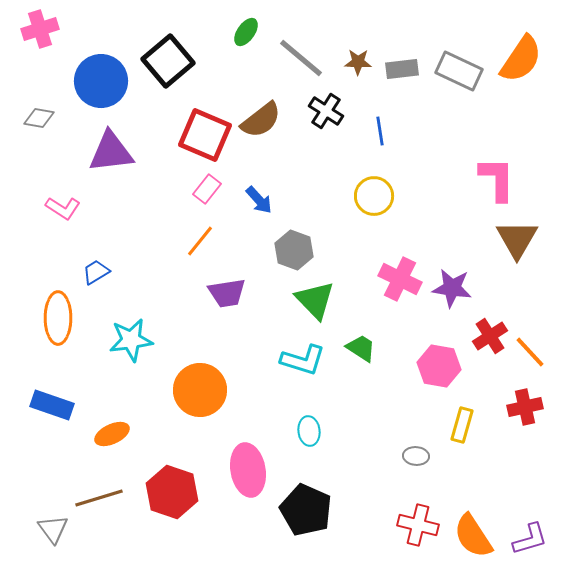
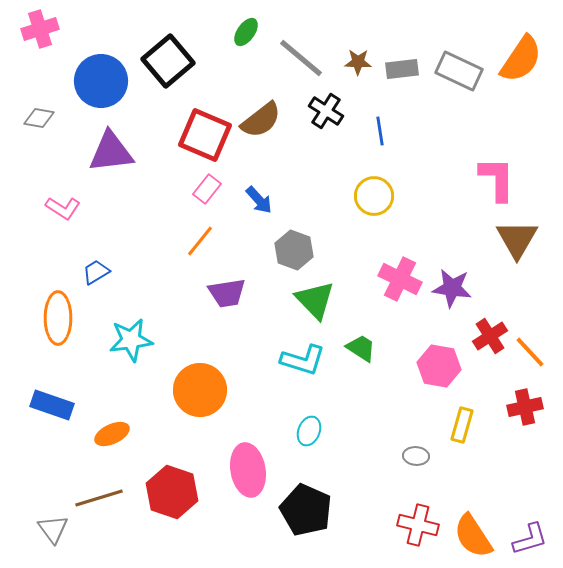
cyan ellipse at (309, 431): rotated 28 degrees clockwise
